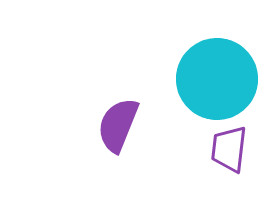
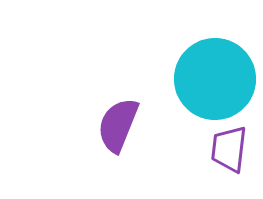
cyan circle: moved 2 px left
